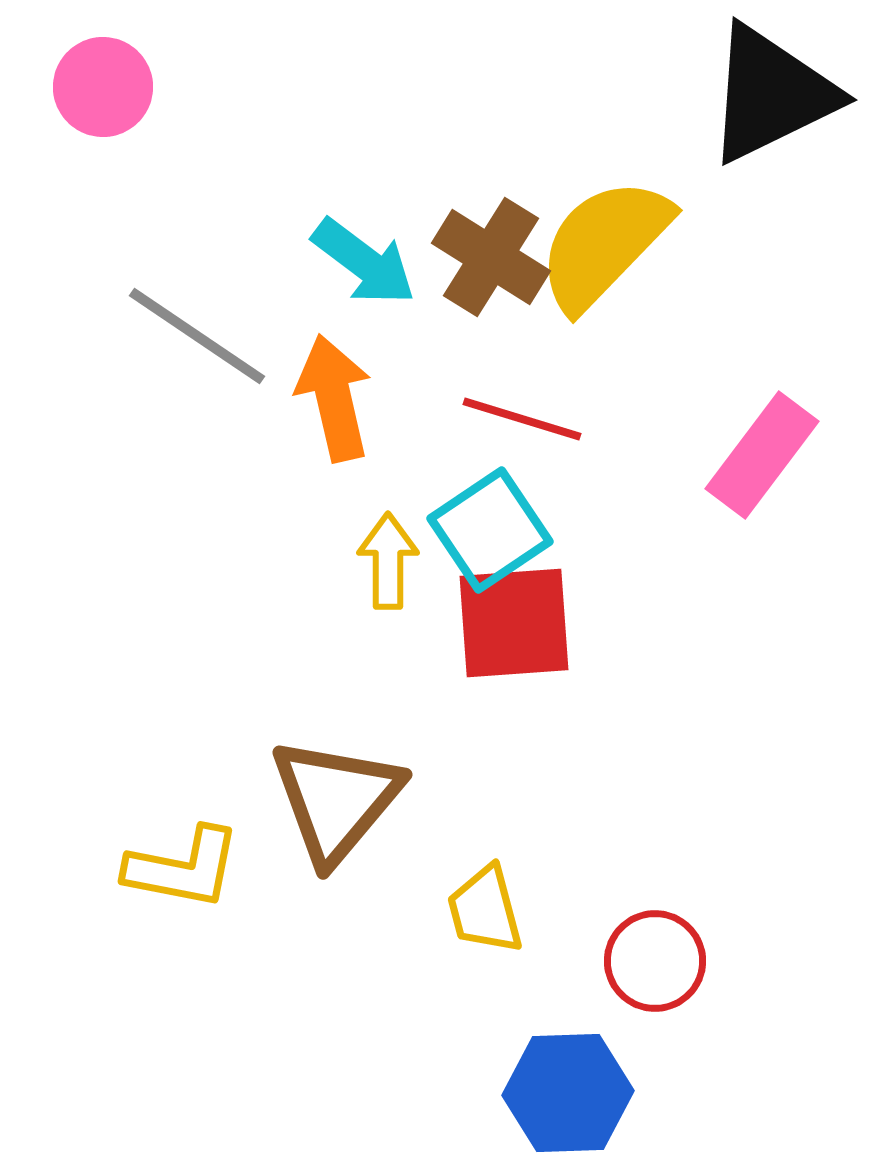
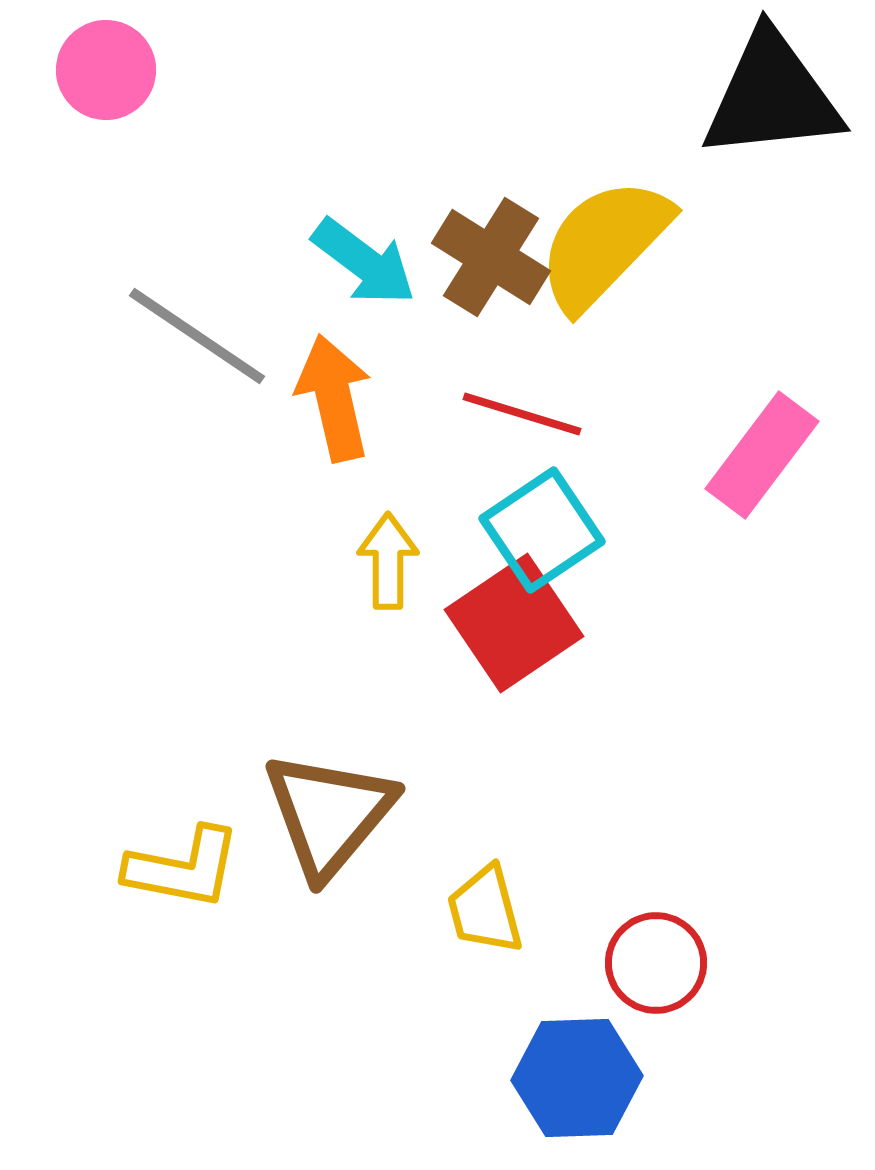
pink circle: moved 3 px right, 17 px up
black triangle: moved 1 px right, 2 px down; rotated 20 degrees clockwise
red line: moved 5 px up
cyan square: moved 52 px right
red square: rotated 30 degrees counterclockwise
brown triangle: moved 7 px left, 14 px down
red circle: moved 1 px right, 2 px down
blue hexagon: moved 9 px right, 15 px up
